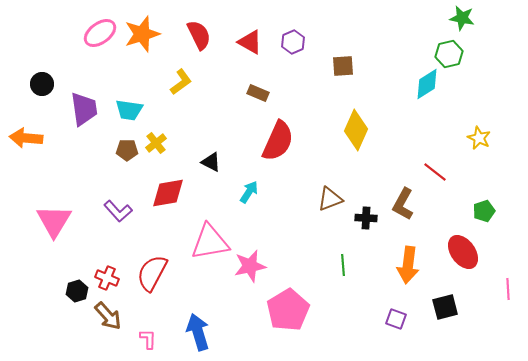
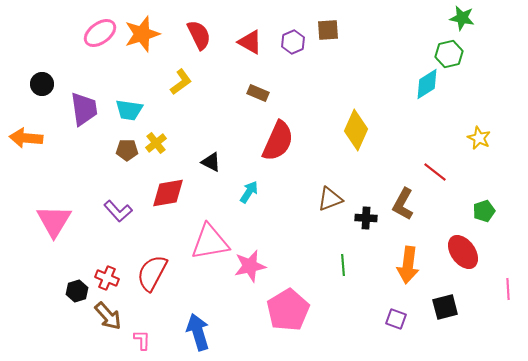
brown square at (343, 66): moved 15 px left, 36 px up
pink L-shape at (148, 339): moved 6 px left, 1 px down
